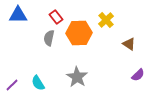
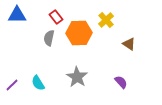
blue triangle: moved 1 px left
purple semicircle: moved 17 px left, 7 px down; rotated 88 degrees counterclockwise
